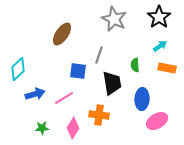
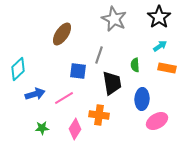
pink diamond: moved 2 px right, 1 px down
